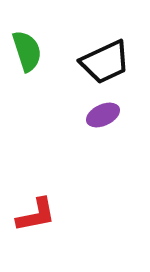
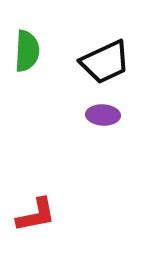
green semicircle: rotated 21 degrees clockwise
purple ellipse: rotated 28 degrees clockwise
